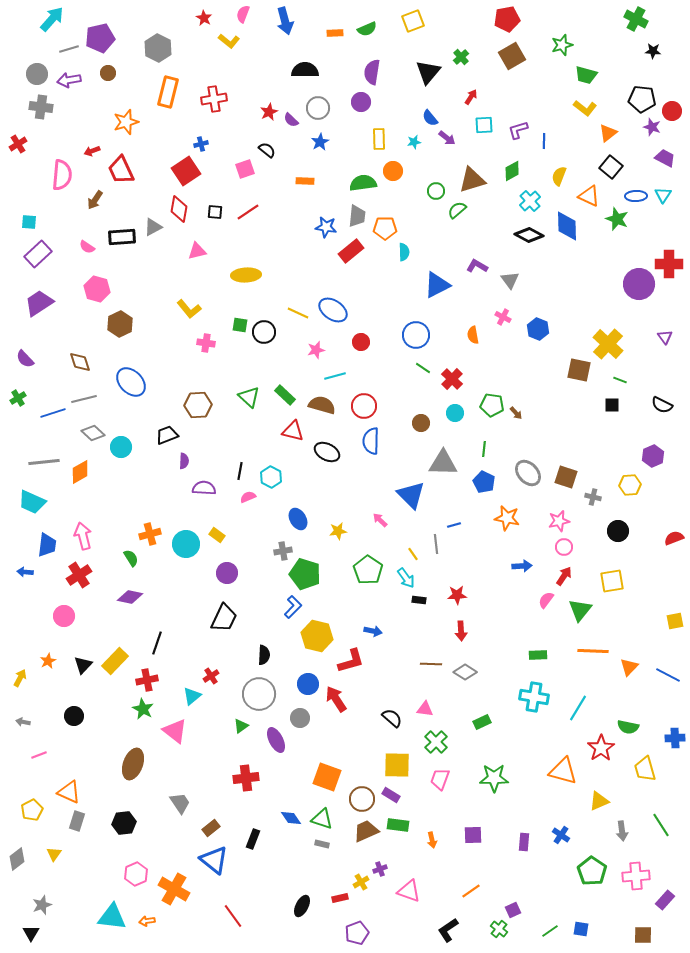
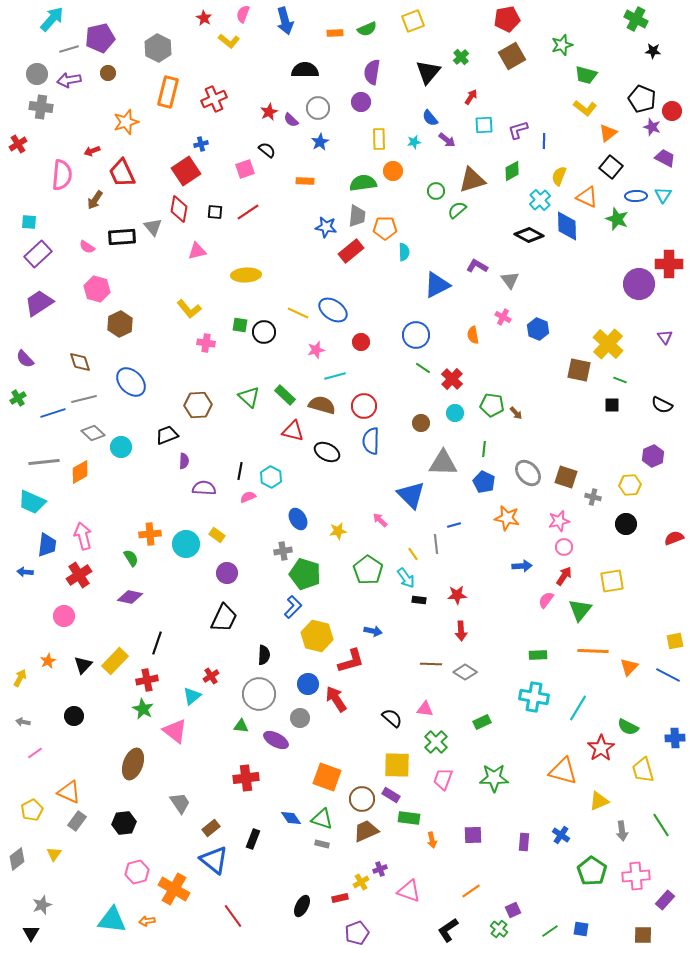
red cross at (214, 99): rotated 15 degrees counterclockwise
black pentagon at (642, 99): rotated 16 degrees clockwise
purple arrow at (447, 138): moved 2 px down
red trapezoid at (121, 170): moved 1 px right, 3 px down
orange triangle at (589, 196): moved 2 px left, 1 px down
cyan cross at (530, 201): moved 10 px right, 1 px up
gray triangle at (153, 227): rotated 42 degrees counterclockwise
black circle at (618, 531): moved 8 px right, 7 px up
orange cross at (150, 534): rotated 10 degrees clockwise
yellow square at (675, 621): moved 20 px down
green triangle at (241, 726): rotated 42 degrees clockwise
green semicircle at (628, 727): rotated 15 degrees clockwise
purple ellipse at (276, 740): rotated 35 degrees counterclockwise
pink line at (39, 755): moved 4 px left, 2 px up; rotated 14 degrees counterclockwise
yellow trapezoid at (645, 769): moved 2 px left, 1 px down
pink trapezoid at (440, 779): moved 3 px right
gray rectangle at (77, 821): rotated 18 degrees clockwise
green rectangle at (398, 825): moved 11 px right, 7 px up
pink hexagon at (136, 874): moved 1 px right, 2 px up; rotated 10 degrees clockwise
cyan triangle at (112, 917): moved 3 px down
